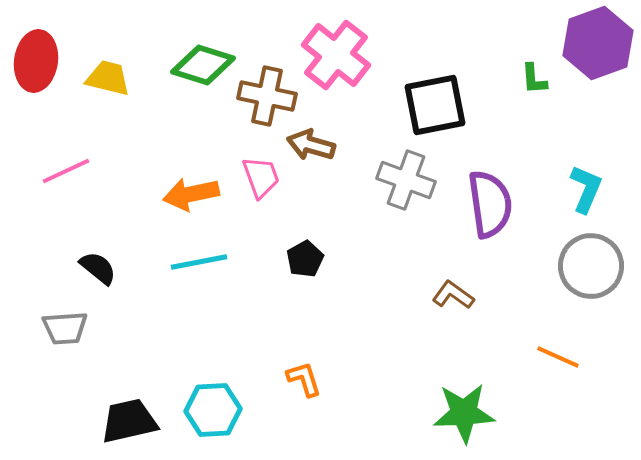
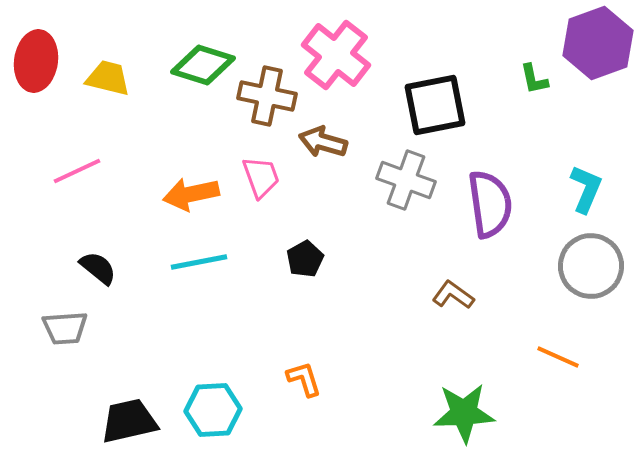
green L-shape: rotated 8 degrees counterclockwise
brown arrow: moved 12 px right, 3 px up
pink line: moved 11 px right
